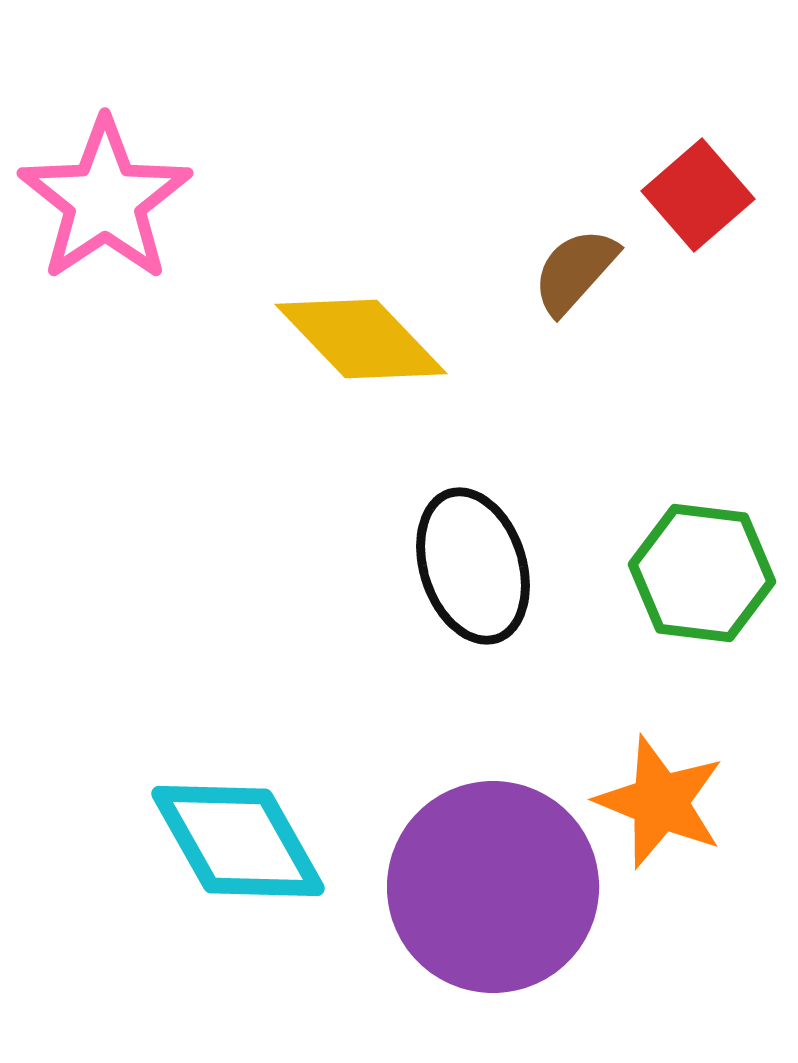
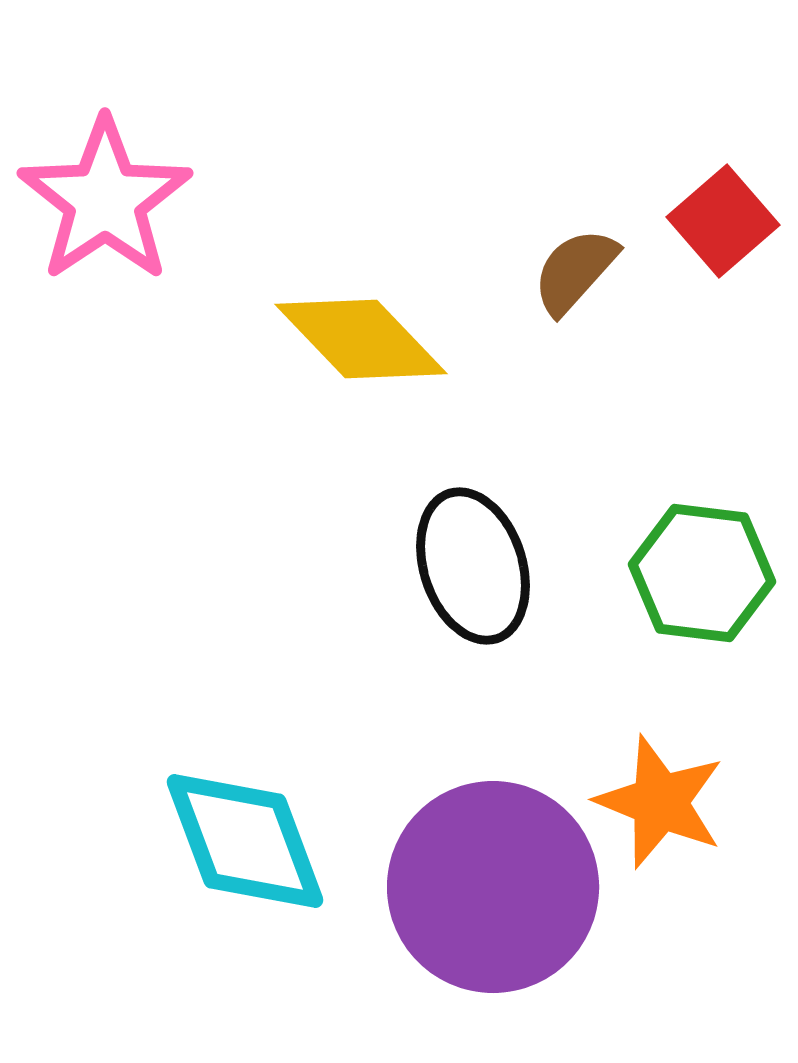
red square: moved 25 px right, 26 px down
cyan diamond: moved 7 px right; rotated 9 degrees clockwise
